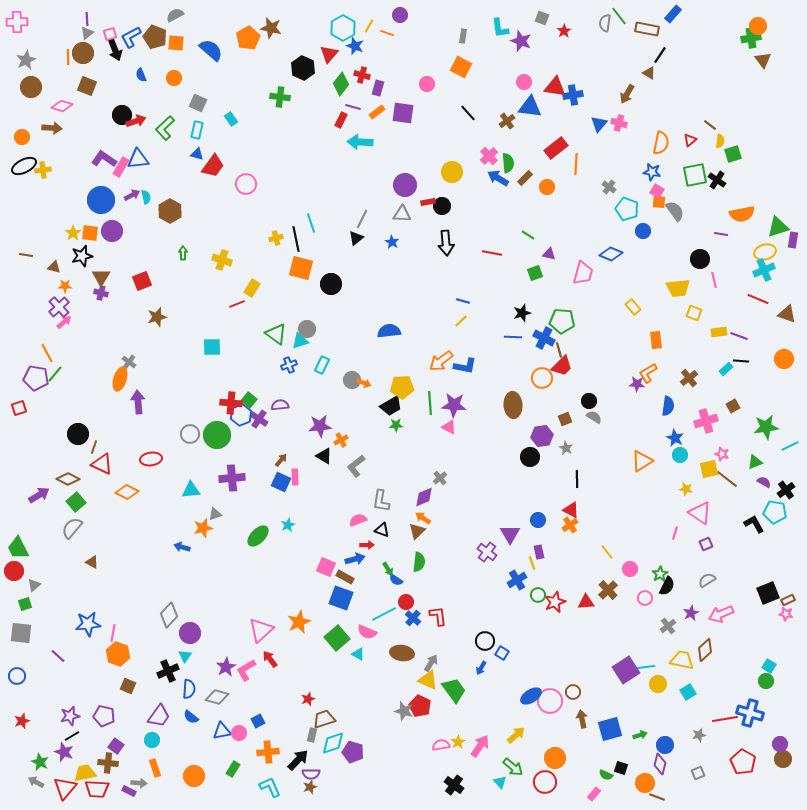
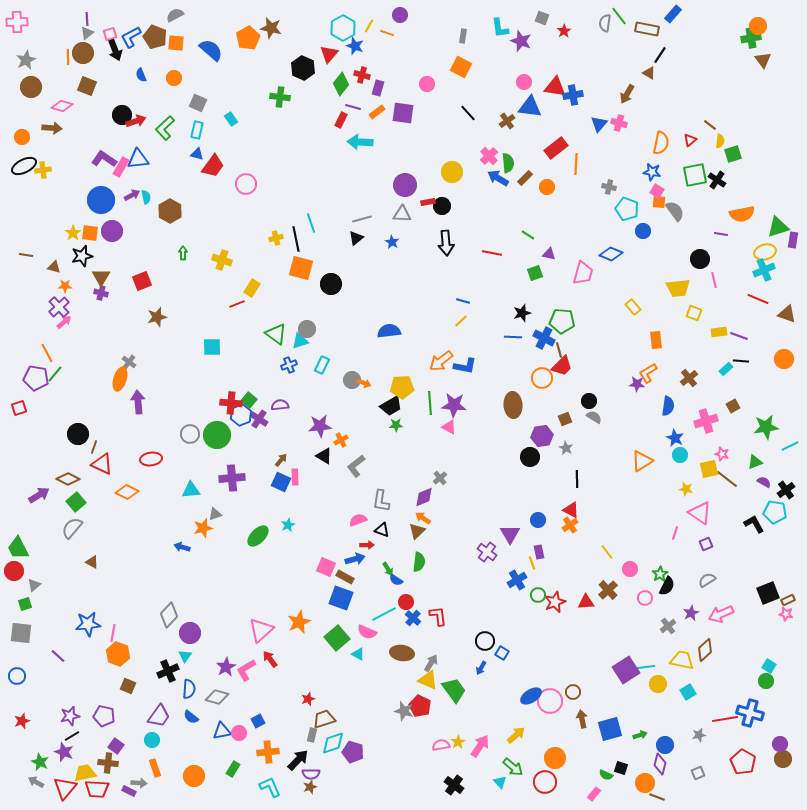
gray cross at (609, 187): rotated 24 degrees counterclockwise
gray line at (362, 219): rotated 48 degrees clockwise
